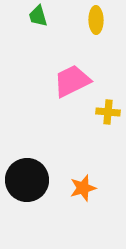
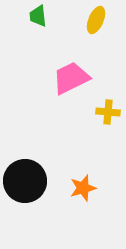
green trapezoid: rotated 10 degrees clockwise
yellow ellipse: rotated 24 degrees clockwise
pink trapezoid: moved 1 px left, 3 px up
black circle: moved 2 px left, 1 px down
